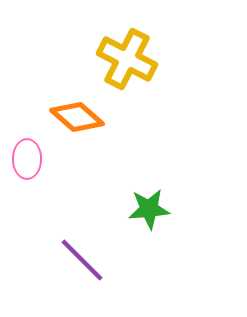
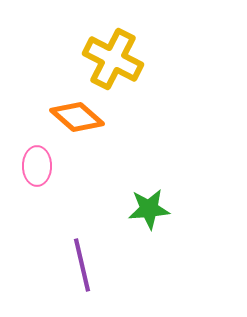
yellow cross: moved 14 px left
pink ellipse: moved 10 px right, 7 px down
purple line: moved 5 px down; rotated 32 degrees clockwise
